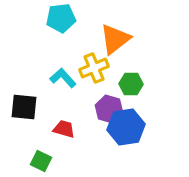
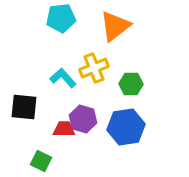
orange triangle: moved 13 px up
purple hexagon: moved 26 px left, 10 px down
red trapezoid: rotated 15 degrees counterclockwise
